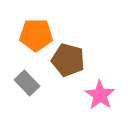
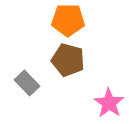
orange pentagon: moved 32 px right, 15 px up
pink star: moved 9 px right, 8 px down
